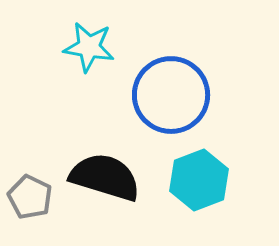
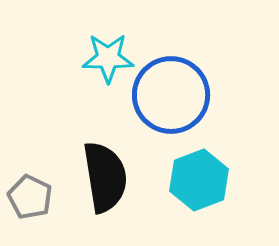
cyan star: moved 19 px right, 11 px down; rotated 9 degrees counterclockwise
black semicircle: rotated 64 degrees clockwise
